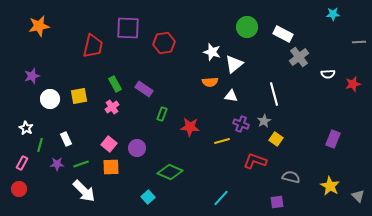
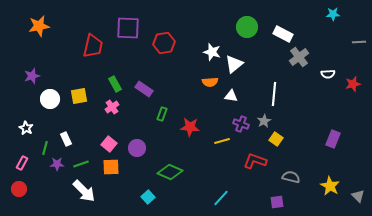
white line at (274, 94): rotated 20 degrees clockwise
green line at (40, 145): moved 5 px right, 3 px down
